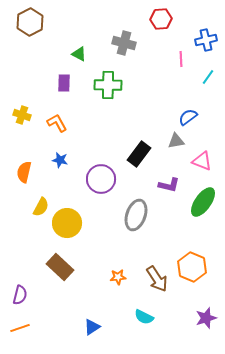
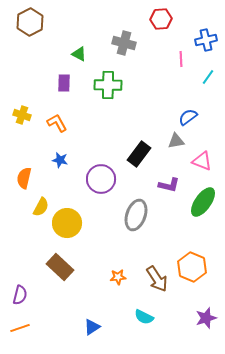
orange semicircle: moved 6 px down
